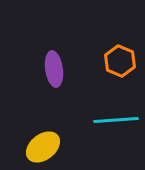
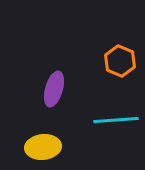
purple ellipse: moved 20 px down; rotated 24 degrees clockwise
yellow ellipse: rotated 32 degrees clockwise
